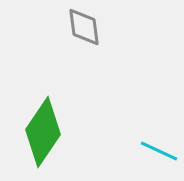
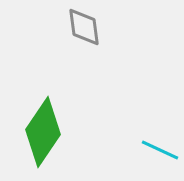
cyan line: moved 1 px right, 1 px up
